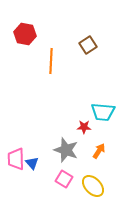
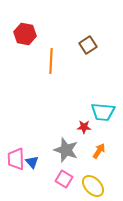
blue triangle: moved 1 px up
